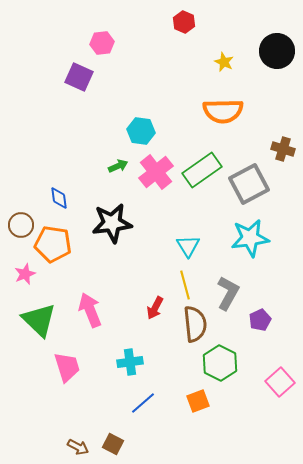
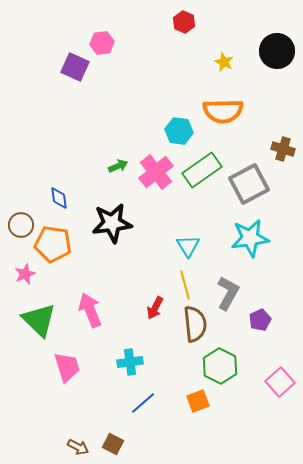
purple square: moved 4 px left, 10 px up
cyan hexagon: moved 38 px right
green hexagon: moved 3 px down
